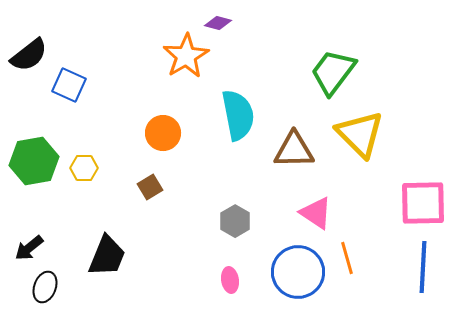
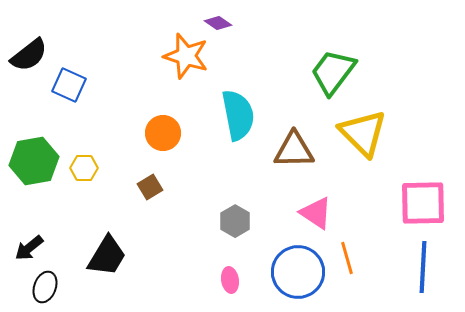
purple diamond: rotated 20 degrees clockwise
orange star: rotated 24 degrees counterclockwise
yellow triangle: moved 3 px right, 1 px up
black trapezoid: rotated 9 degrees clockwise
